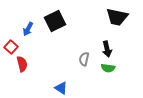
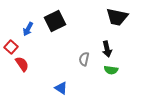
red semicircle: rotated 21 degrees counterclockwise
green semicircle: moved 3 px right, 2 px down
